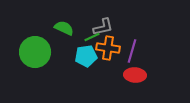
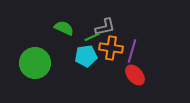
gray L-shape: moved 2 px right
orange cross: moved 3 px right
green circle: moved 11 px down
red ellipse: rotated 45 degrees clockwise
